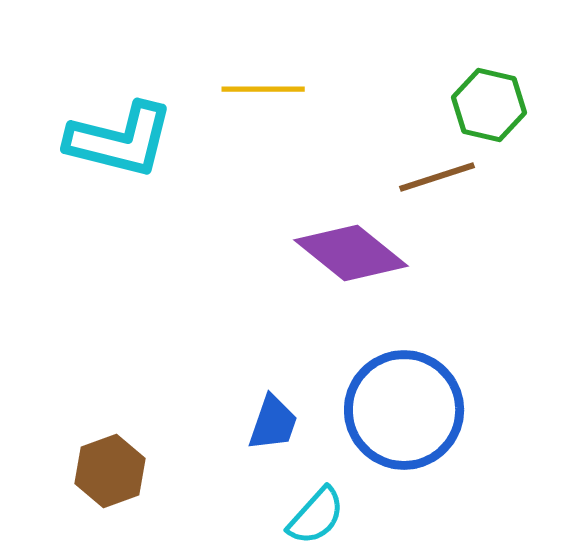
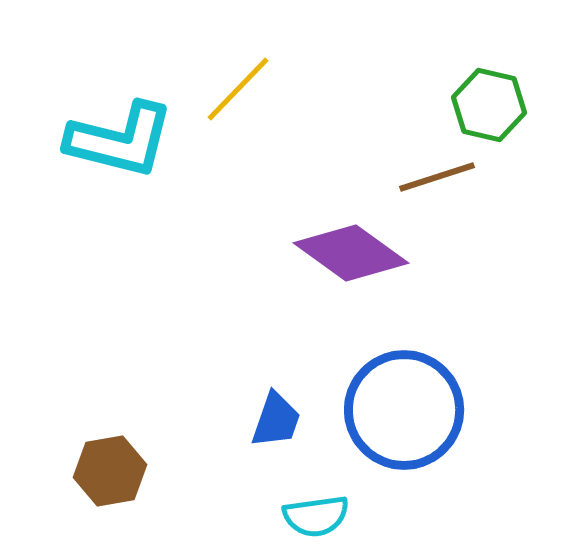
yellow line: moved 25 px left; rotated 46 degrees counterclockwise
purple diamond: rotated 3 degrees counterclockwise
blue trapezoid: moved 3 px right, 3 px up
brown hexagon: rotated 10 degrees clockwise
cyan semicircle: rotated 40 degrees clockwise
